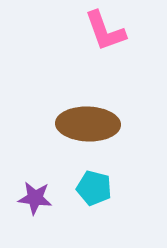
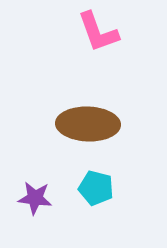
pink L-shape: moved 7 px left, 1 px down
cyan pentagon: moved 2 px right
